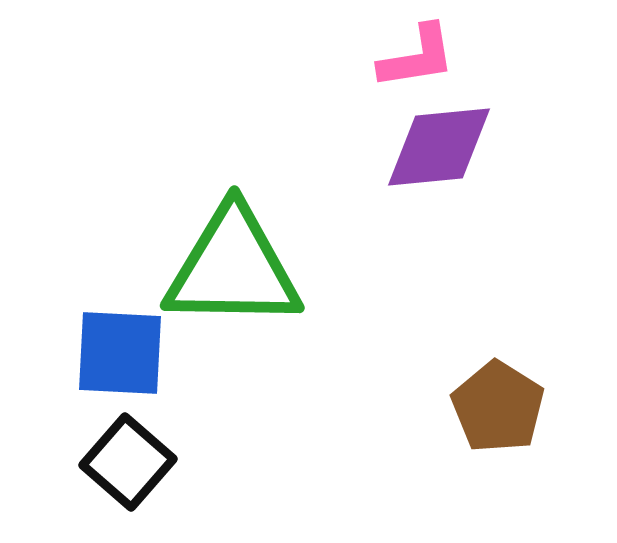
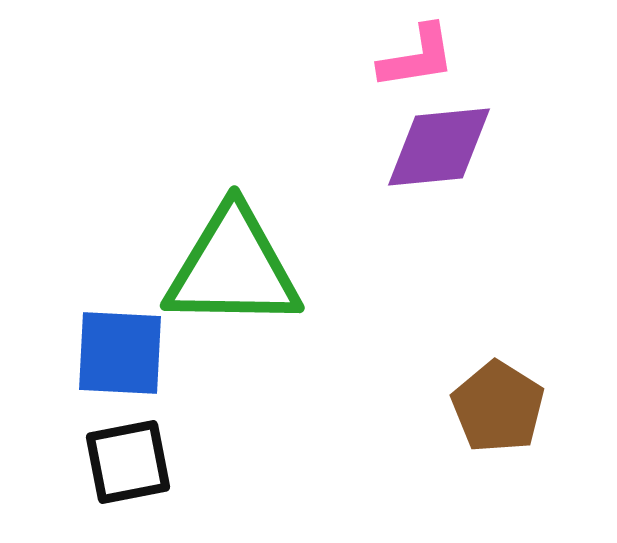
black square: rotated 38 degrees clockwise
